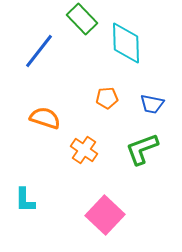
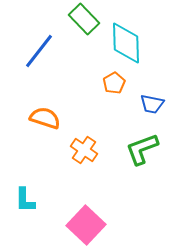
green rectangle: moved 2 px right
orange pentagon: moved 7 px right, 15 px up; rotated 25 degrees counterclockwise
pink square: moved 19 px left, 10 px down
